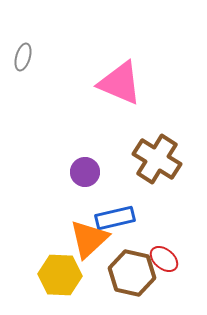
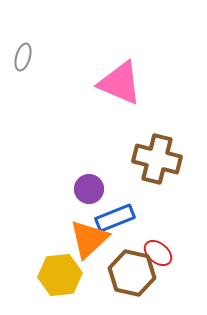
brown cross: rotated 18 degrees counterclockwise
purple circle: moved 4 px right, 17 px down
blue rectangle: rotated 9 degrees counterclockwise
red ellipse: moved 6 px left, 6 px up
yellow hexagon: rotated 9 degrees counterclockwise
